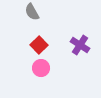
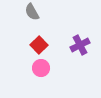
purple cross: rotated 30 degrees clockwise
